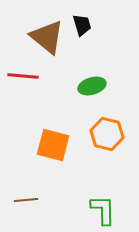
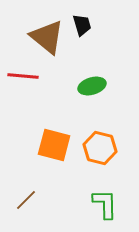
orange hexagon: moved 7 px left, 14 px down
orange square: moved 1 px right
brown line: rotated 40 degrees counterclockwise
green L-shape: moved 2 px right, 6 px up
